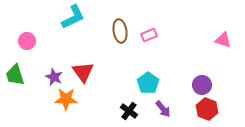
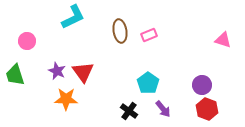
purple star: moved 3 px right, 6 px up
